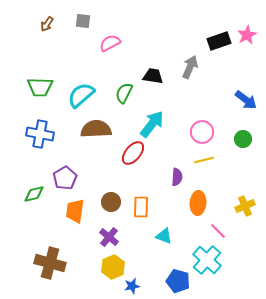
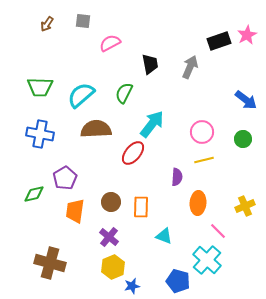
black trapezoid: moved 3 px left, 12 px up; rotated 70 degrees clockwise
